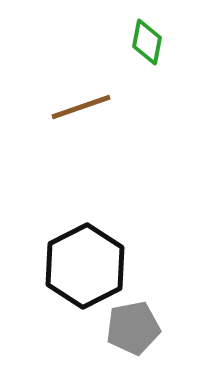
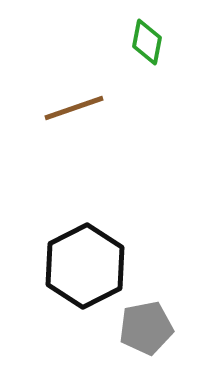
brown line: moved 7 px left, 1 px down
gray pentagon: moved 13 px right
